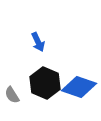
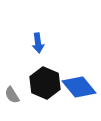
blue arrow: moved 1 px down; rotated 18 degrees clockwise
blue diamond: rotated 32 degrees clockwise
